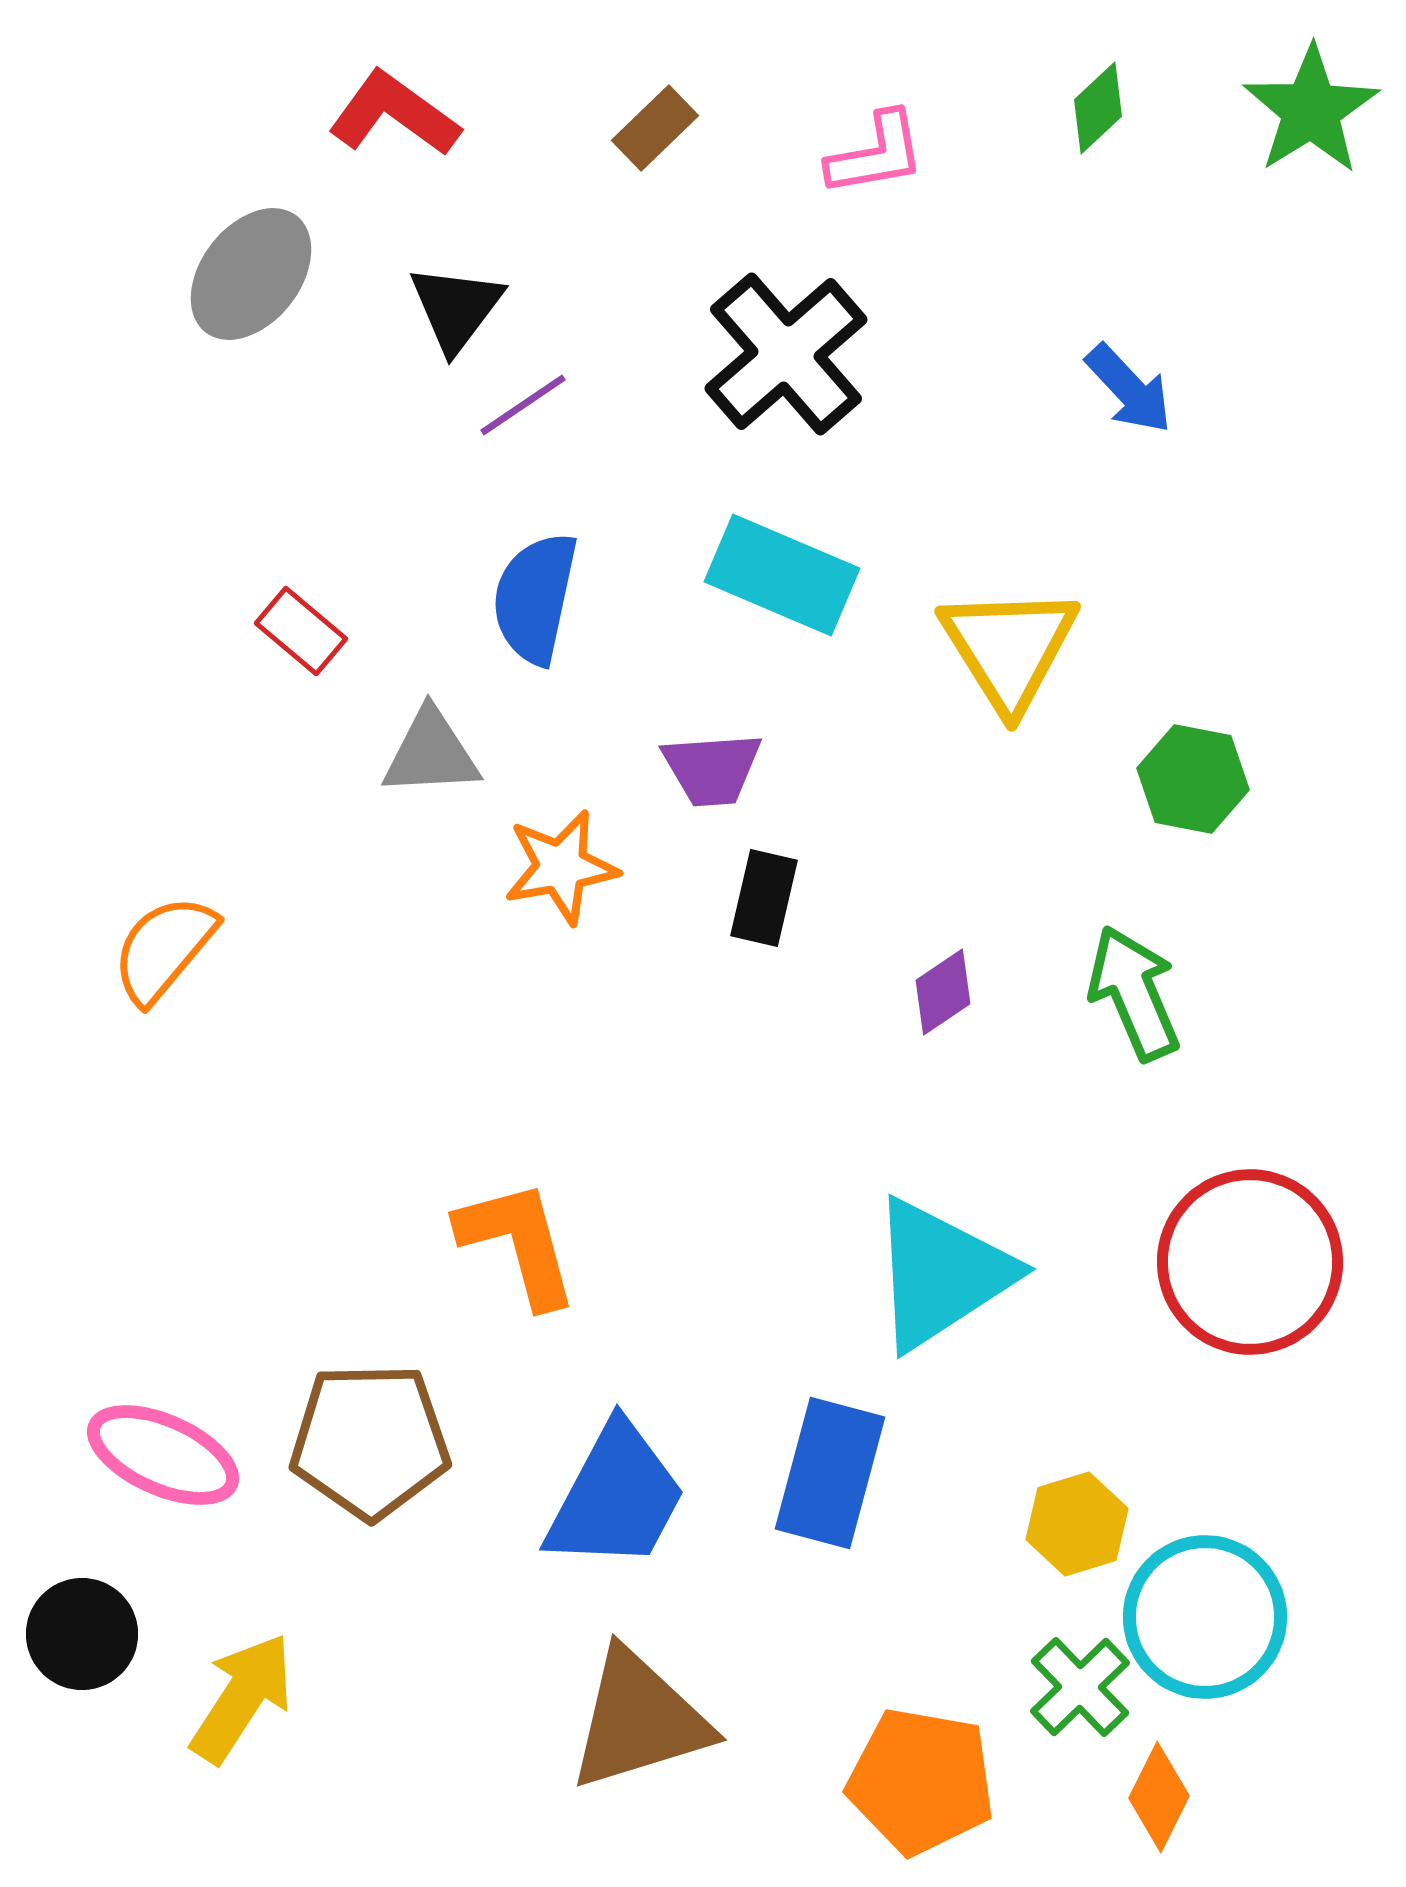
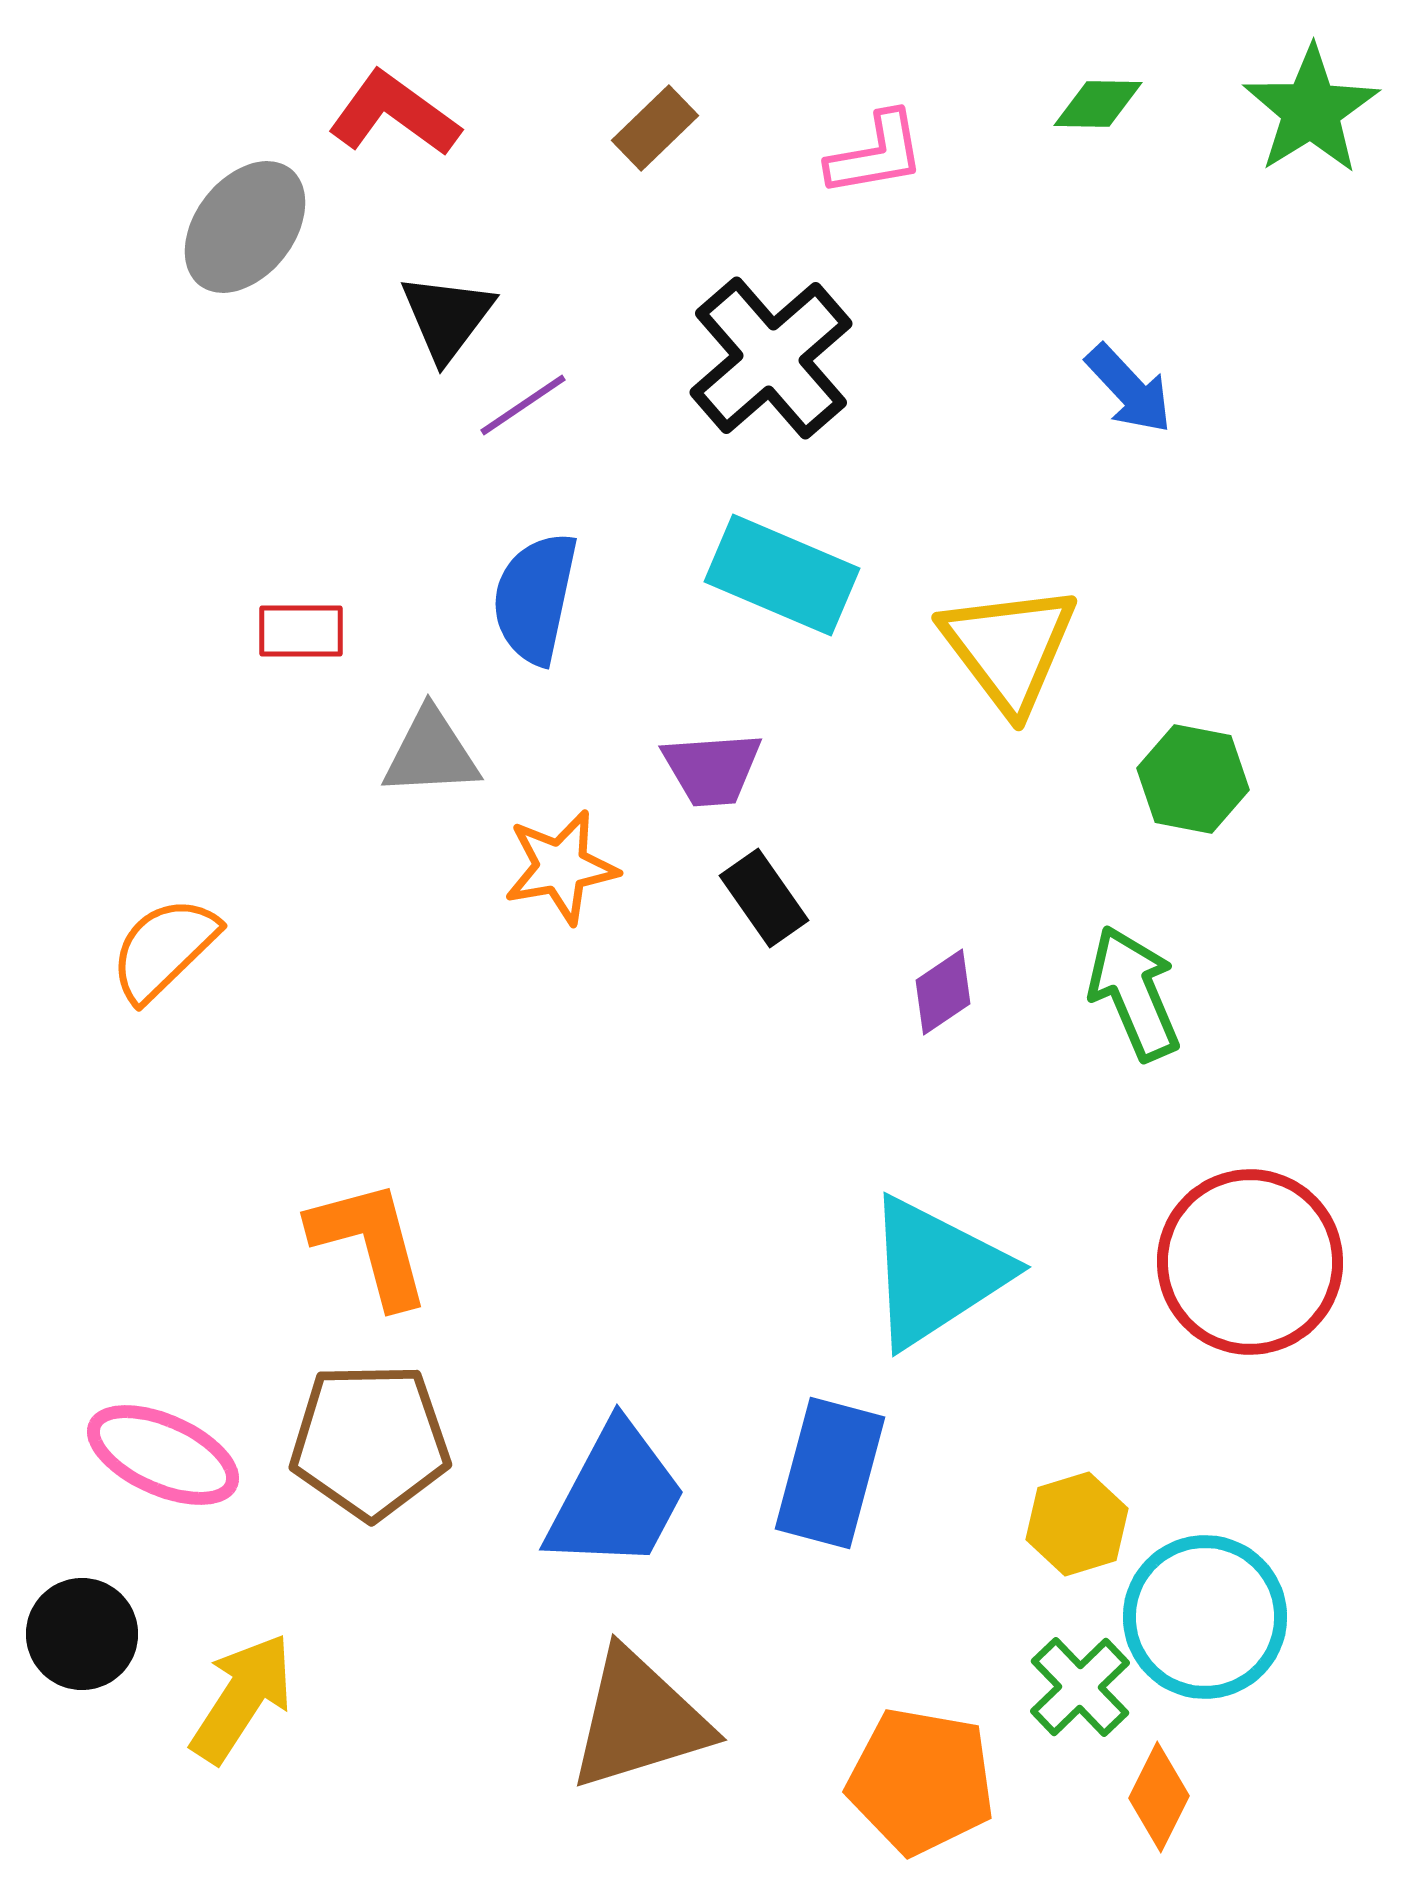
green diamond: moved 4 px up; rotated 44 degrees clockwise
gray ellipse: moved 6 px left, 47 px up
black triangle: moved 9 px left, 9 px down
black cross: moved 15 px left, 4 px down
red rectangle: rotated 40 degrees counterclockwise
yellow triangle: rotated 5 degrees counterclockwise
black rectangle: rotated 48 degrees counterclockwise
orange semicircle: rotated 6 degrees clockwise
orange L-shape: moved 148 px left
cyan triangle: moved 5 px left, 2 px up
